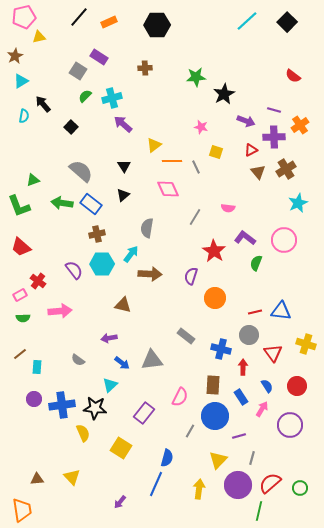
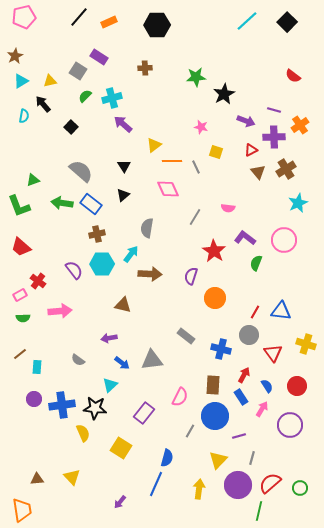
yellow triangle at (39, 37): moved 11 px right, 44 px down
red line at (255, 312): rotated 48 degrees counterclockwise
red arrow at (243, 367): moved 1 px right, 8 px down; rotated 28 degrees clockwise
